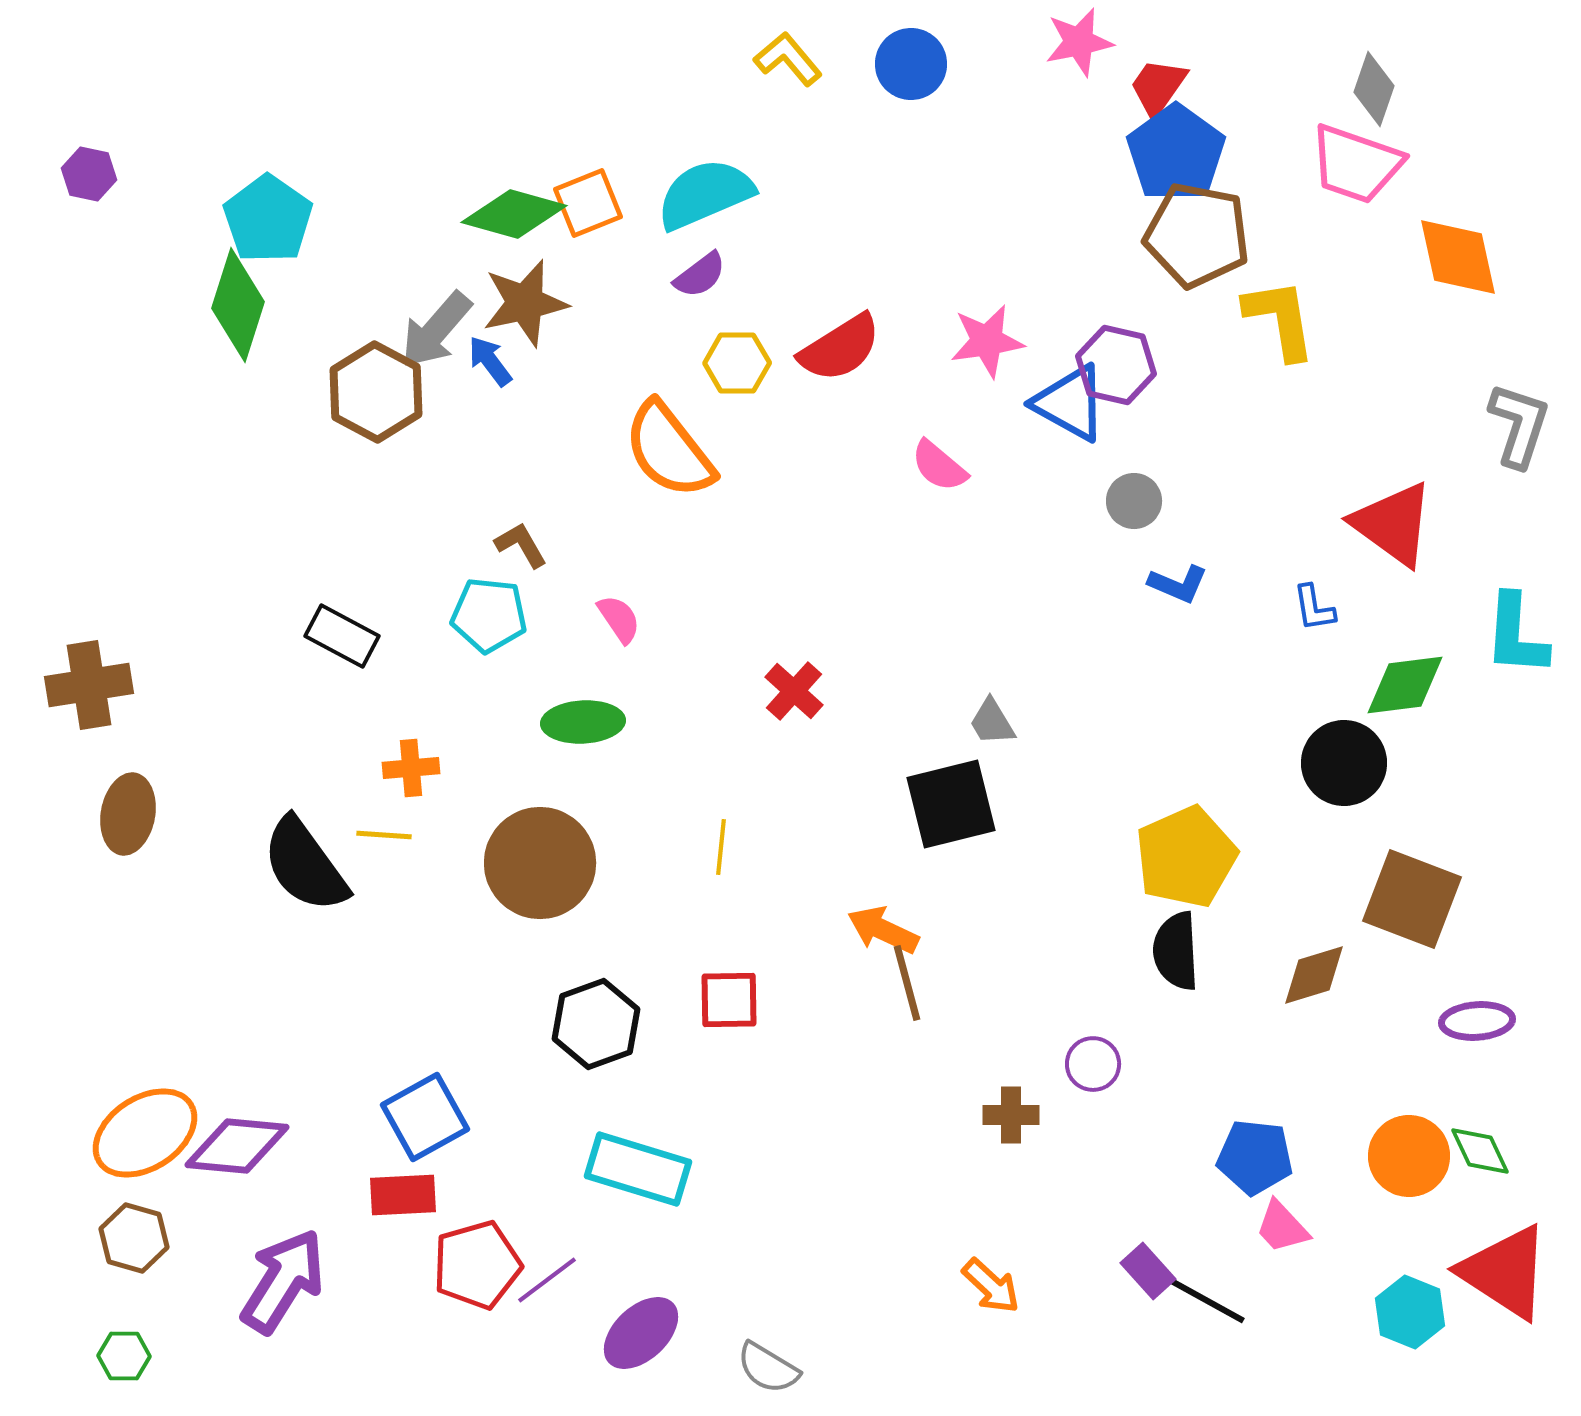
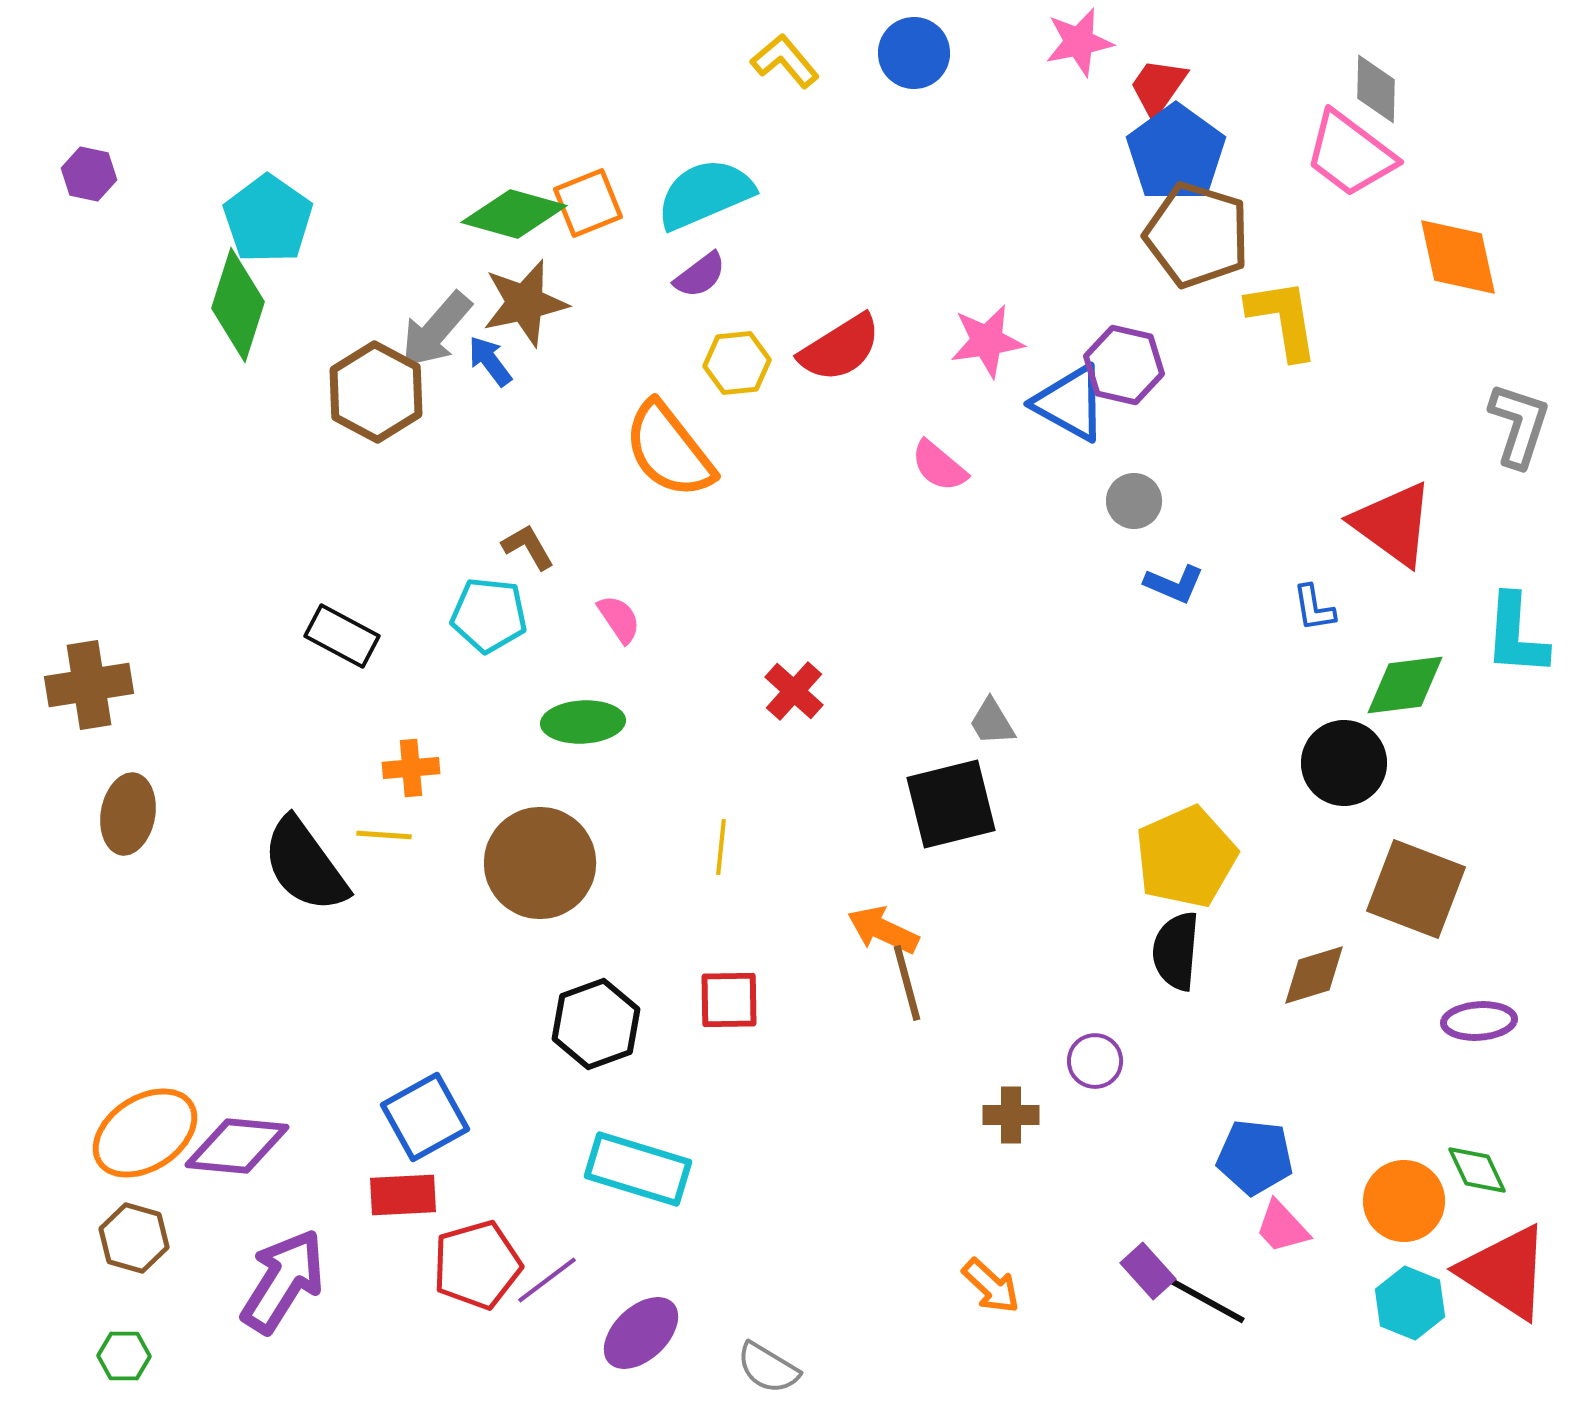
yellow L-shape at (788, 59): moved 3 px left, 2 px down
blue circle at (911, 64): moved 3 px right, 11 px up
gray diamond at (1374, 89): moved 2 px right; rotated 18 degrees counterclockwise
pink trapezoid at (1356, 164): moved 6 px left, 10 px up; rotated 18 degrees clockwise
brown pentagon at (1197, 235): rotated 6 degrees clockwise
yellow L-shape at (1280, 319): moved 3 px right
yellow hexagon at (737, 363): rotated 6 degrees counterclockwise
purple hexagon at (1116, 365): moved 8 px right
brown L-shape at (521, 545): moved 7 px right, 2 px down
blue L-shape at (1178, 584): moved 4 px left
brown square at (1412, 899): moved 4 px right, 10 px up
black semicircle at (1176, 951): rotated 8 degrees clockwise
purple ellipse at (1477, 1021): moved 2 px right
purple circle at (1093, 1064): moved 2 px right, 3 px up
green diamond at (1480, 1151): moved 3 px left, 19 px down
orange circle at (1409, 1156): moved 5 px left, 45 px down
cyan hexagon at (1410, 1312): moved 9 px up
